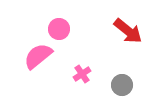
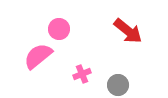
pink cross: rotated 12 degrees clockwise
gray circle: moved 4 px left
